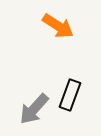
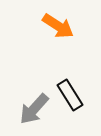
black rectangle: rotated 52 degrees counterclockwise
